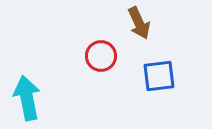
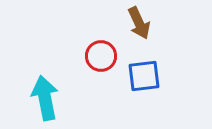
blue square: moved 15 px left
cyan arrow: moved 18 px right
